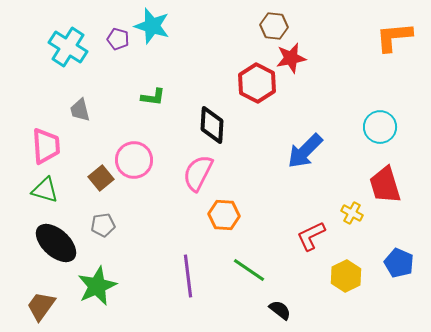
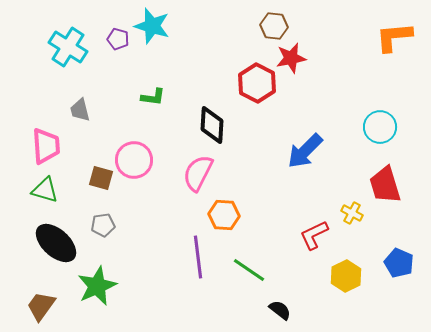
brown square: rotated 35 degrees counterclockwise
red L-shape: moved 3 px right, 1 px up
purple line: moved 10 px right, 19 px up
